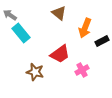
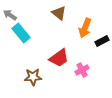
red trapezoid: moved 1 px left, 4 px down
brown star: moved 2 px left, 5 px down; rotated 18 degrees counterclockwise
